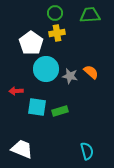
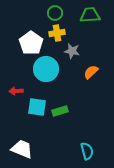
orange semicircle: rotated 84 degrees counterclockwise
gray star: moved 2 px right, 25 px up
